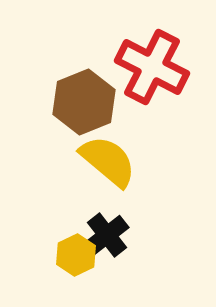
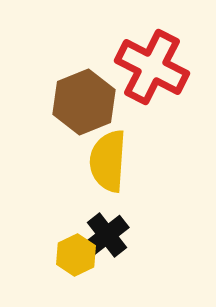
yellow semicircle: rotated 126 degrees counterclockwise
